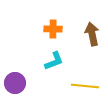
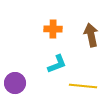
brown arrow: moved 1 px left, 1 px down
cyan L-shape: moved 3 px right, 3 px down
yellow line: moved 2 px left
